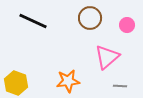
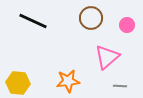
brown circle: moved 1 px right
yellow hexagon: moved 2 px right; rotated 15 degrees counterclockwise
